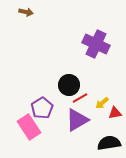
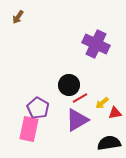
brown arrow: moved 8 px left, 5 px down; rotated 112 degrees clockwise
purple pentagon: moved 4 px left; rotated 10 degrees counterclockwise
pink rectangle: moved 2 px down; rotated 45 degrees clockwise
